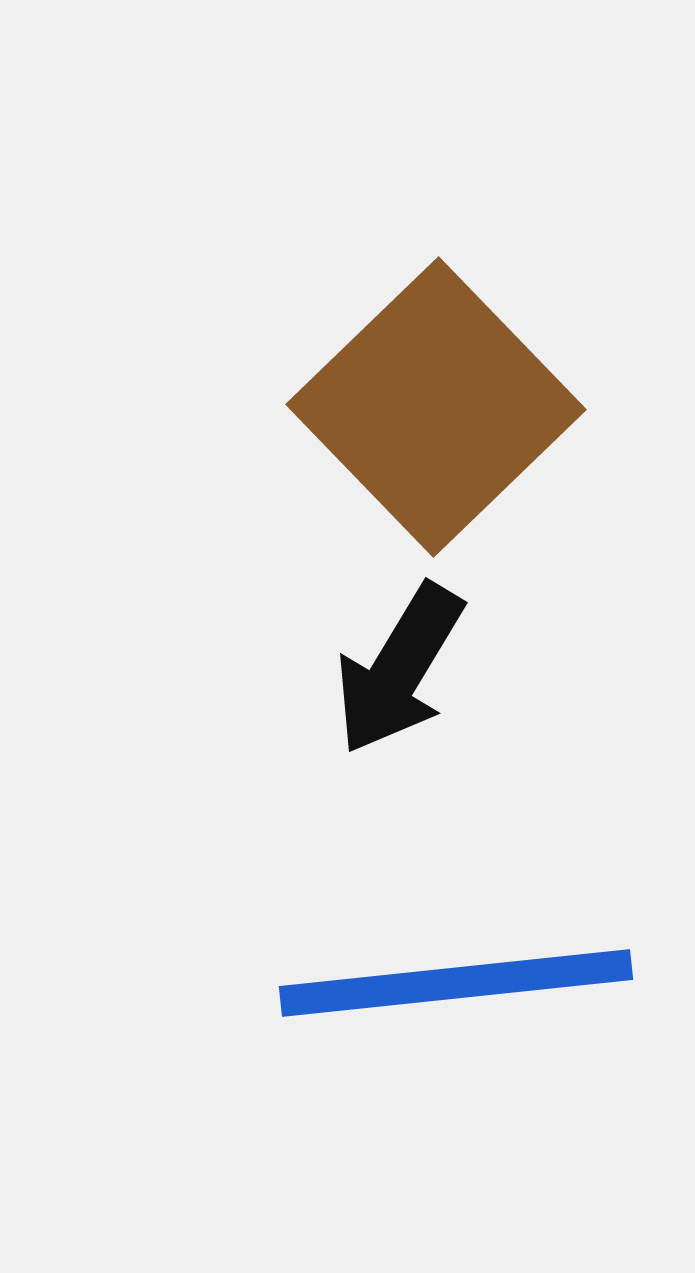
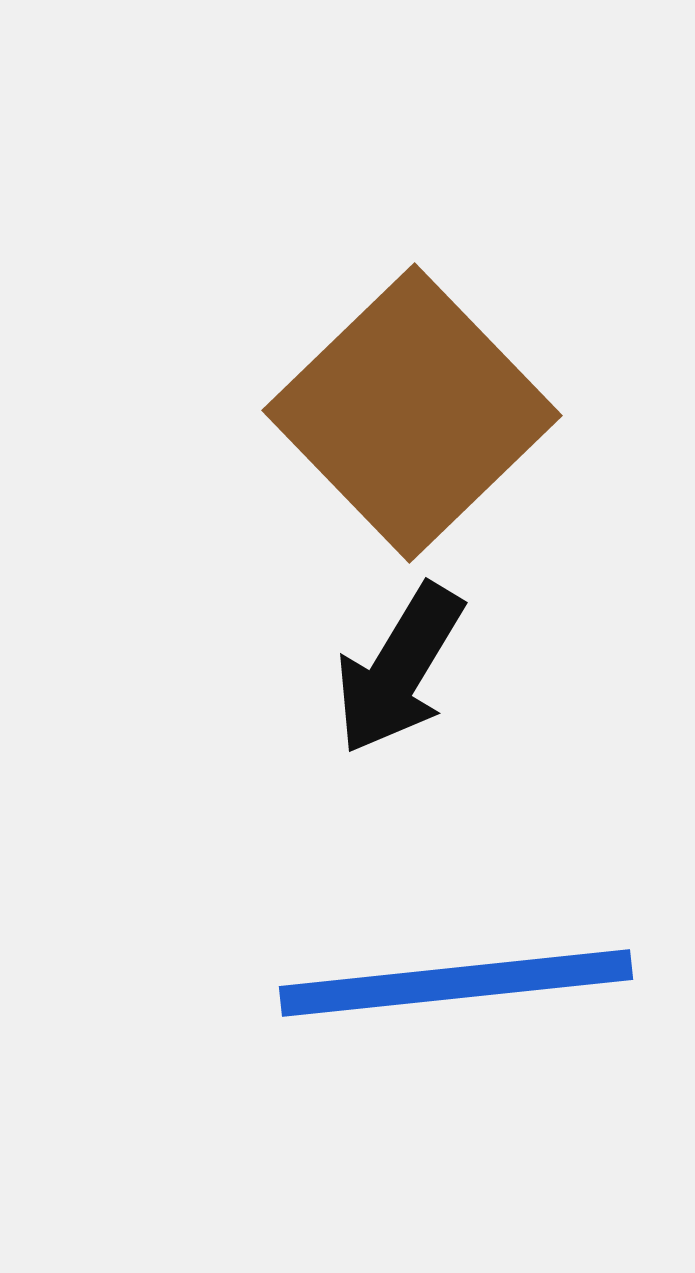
brown square: moved 24 px left, 6 px down
